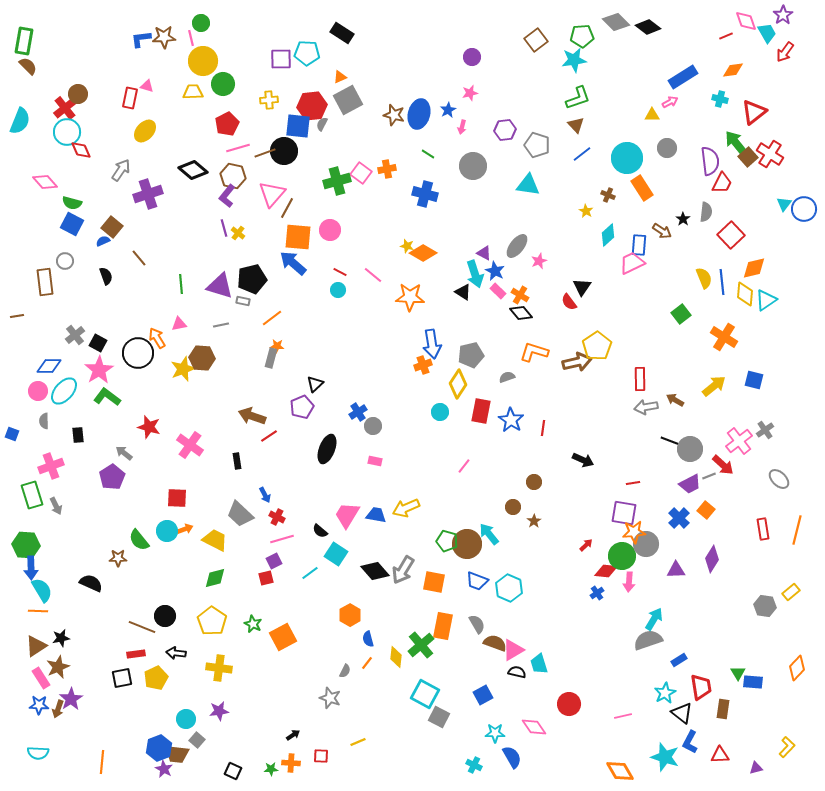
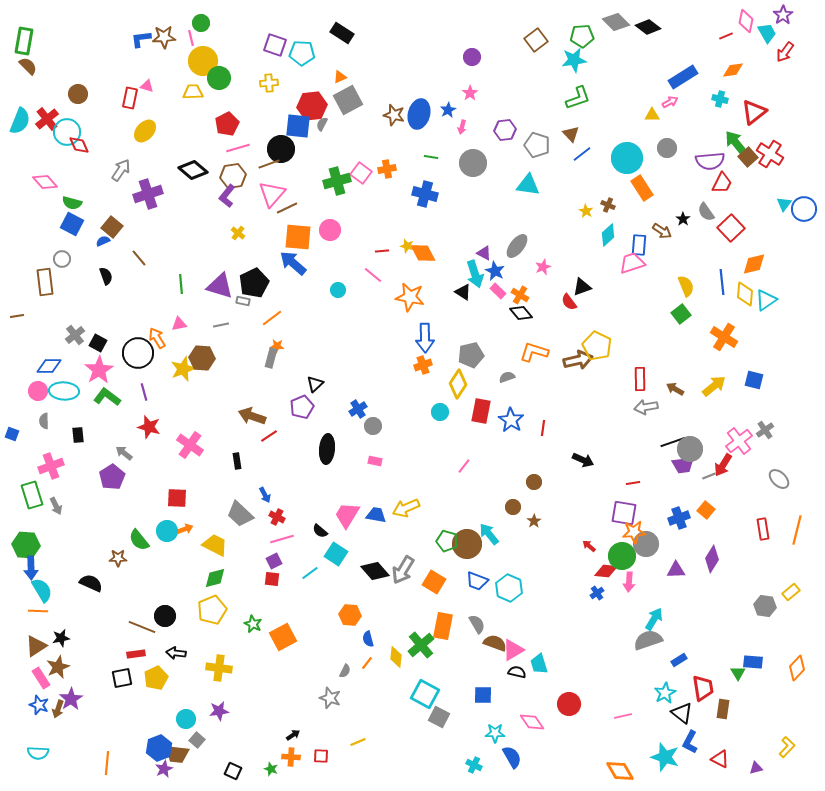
pink diamond at (746, 21): rotated 30 degrees clockwise
cyan pentagon at (307, 53): moved 5 px left
purple square at (281, 59): moved 6 px left, 14 px up; rotated 20 degrees clockwise
green circle at (223, 84): moved 4 px left, 6 px up
pink star at (470, 93): rotated 21 degrees counterclockwise
yellow cross at (269, 100): moved 17 px up
red cross at (65, 108): moved 18 px left, 11 px down
brown triangle at (576, 125): moved 5 px left, 9 px down
red diamond at (81, 150): moved 2 px left, 5 px up
black circle at (284, 151): moved 3 px left, 2 px up
brown line at (265, 153): moved 4 px right, 11 px down
green line at (428, 154): moved 3 px right, 3 px down; rotated 24 degrees counterclockwise
purple semicircle at (710, 161): rotated 92 degrees clockwise
gray circle at (473, 166): moved 3 px up
brown hexagon at (233, 176): rotated 20 degrees counterclockwise
brown cross at (608, 195): moved 10 px down
brown line at (287, 208): rotated 35 degrees clockwise
gray semicircle at (706, 212): rotated 138 degrees clockwise
purple line at (224, 228): moved 80 px left, 164 px down
red square at (731, 235): moved 7 px up
orange diamond at (423, 253): rotated 32 degrees clockwise
gray circle at (65, 261): moved 3 px left, 2 px up
pink star at (539, 261): moved 4 px right, 6 px down
pink trapezoid at (632, 263): rotated 8 degrees clockwise
orange diamond at (754, 268): moved 4 px up
red line at (340, 272): moved 42 px right, 21 px up; rotated 32 degrees counterclockwise
yellow semicircle at (704, 278): moved 18 px left, 8 px down
black pentagon at (252, 279): moved 2 px right, 4 px down; rotated 12 degrees counterclockwise
black triangle at (582, 287): rotated 36 degrees clockwise
orange star at (410, 297): rotated 8 degrees clockwise
blue arrow at (432, 344): moved 7 px left, 6 px up; rotated 8 degrees clockwise
yellow pentagon at (597, 346): rotated 12 degrees counterclockwise
brown arrow at (577, 362): moved 1 px right, 2 px up
cyan ellipse at (64, 391): rotated 52 degrees clockwise
brown arrow at (675, 400): moved 11 px up
blue cross at (358, 412): moved 3 px up
black line at (673, 442): rotated 40 degrees counterclockwise
black ellipse at (327, 449): rotated 16 degrees counterclockwise
red arrow at (723, 465): rotated 80 degrees clockwise
purple trapezoid at (690, 484): moved 7 px left, 19 px up; rotated 20 degrees clockwise
blue cross at (679, 518): rotated 25 degrees clockwise
yellow trapezoid at (215, 540): moved 5 px down
red arrow at (586, 545): moved 3 px right, 1 px down; rotated 96 degrees counterclockwise
red square at (266, 578): moved 6 px right, 1 px down; rotated 21 degrees clockwise
orange square at (434, 582): rotated 20 degrees clockwise
orange hexagon at (350, 615): rotated 25 degrees counterclockwise
yellow pentagon at (212, 621): moved 11 px up; rotated 16 degrees clockwise
blue rectangle at (753, 682): moved 20 px up
red trapezoid at (701, 687): moved 2 px right, 1 px down
blue square at (483, 695): rotated 30 degrees clockwise
blue star at (39, 705): rotated 18 degrees clockwise
pink diamond at (534, 727): moved 2 px left, 5 px up
red triangle at (720, 755): moved 4 px down; rotated 30 degrees clockwise
orange line at (102, 762): moved 5 px right, 1 px down
orange cross at (291, 763): moved 6 px up
purple star at (164, 769): rotated 18 degrees clockwise
green star at (271, 769): rotated 24 degrees clockwise
